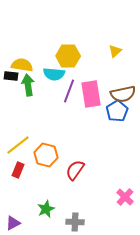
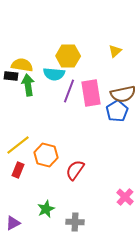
pink rectangle: moved 1 px up
